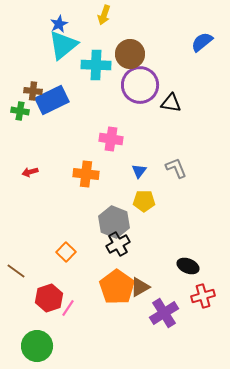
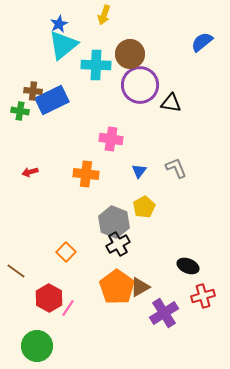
yellow pentagon: moved 6 px down; rotated 30 degrees counterclockwise
red hexagon: rotated 12 degrees counterclockwise
